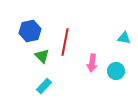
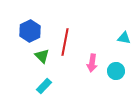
blue hexagon: rotated 15 degrees counterclockwise
